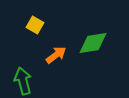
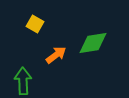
yellow square: moved 1 px up
green arrow: rotated 12 degrees clockwise
